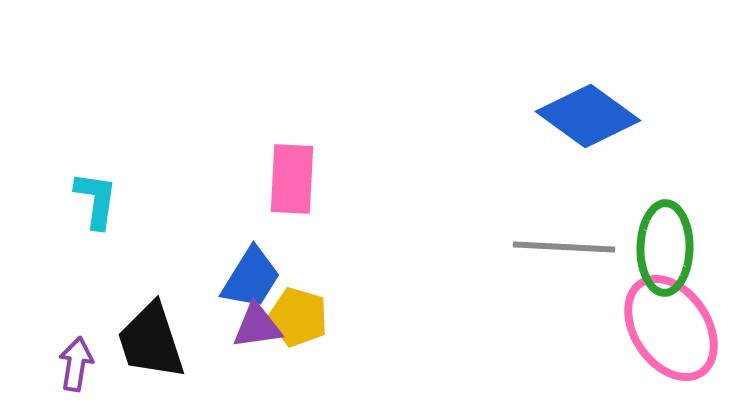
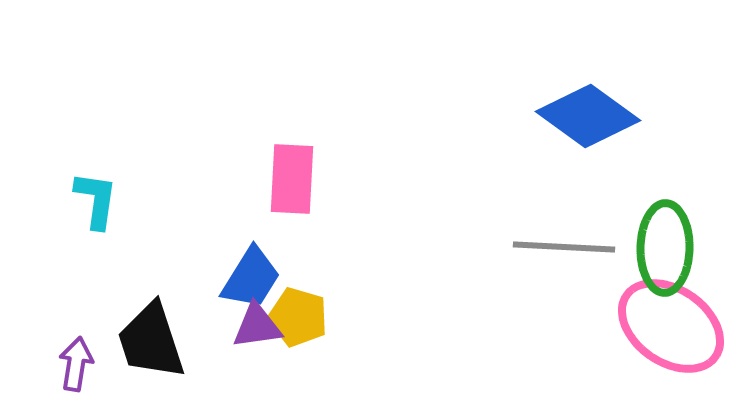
pink ellipse: moved 2 px up; rotated 21 degrees counterclockwise
